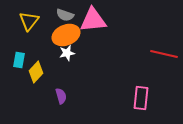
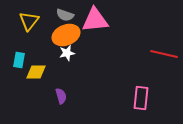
pink triangle: moved 2 px right
yellow diamond: rotated 45 degrees clockwise
